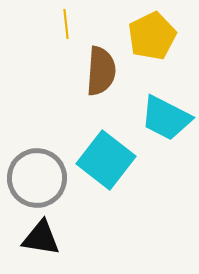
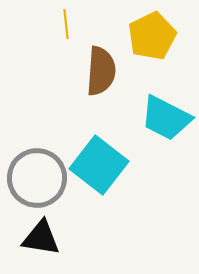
cyan square: moved 7 px left, 5 px down
